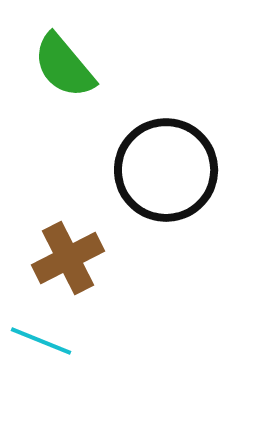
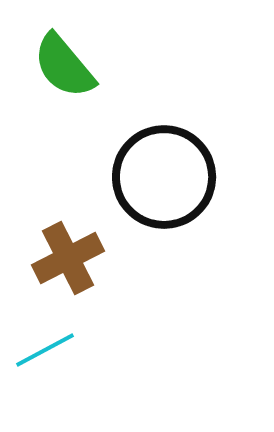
black circle: moved 2 px left, 7 px down
cyan line: moved 4 px right, 9 px down; rotated 50 degrees counterclockwise
